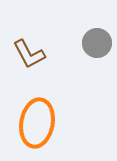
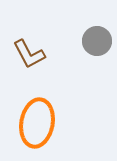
gray circle: moved 2 px up
